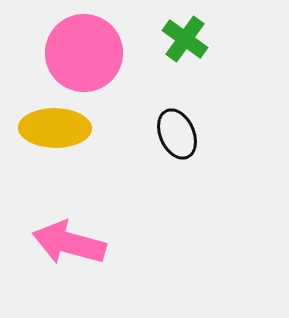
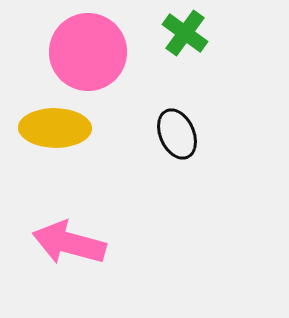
green cross: moved 6 px up
pink circle: moved 4 px right, 1 px up
